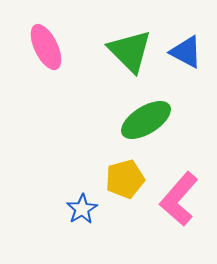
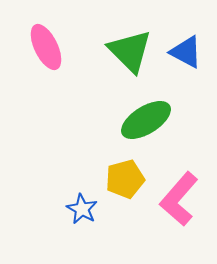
blue star: rotated 12 degrees counterclockwise
